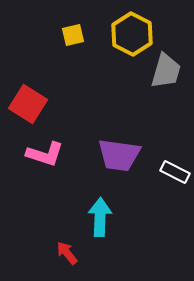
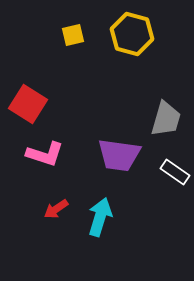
yellow hexagon: rotated 12 degrees counterclockwise
gray trapezoid: moved 48 px down
white rectangle: rotated 8 degrees clockwise
cyan arrow: rotated 15 degrees clockwise
red arrow: moved 11 px left, 44 px up; rotated 85 degrees counterclockwise
